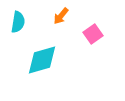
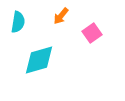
pink square: moved 1 px left, 1 px up
cyan diamond: moved 3 px left
